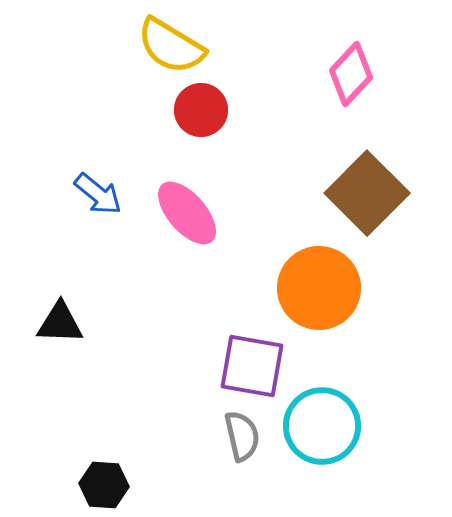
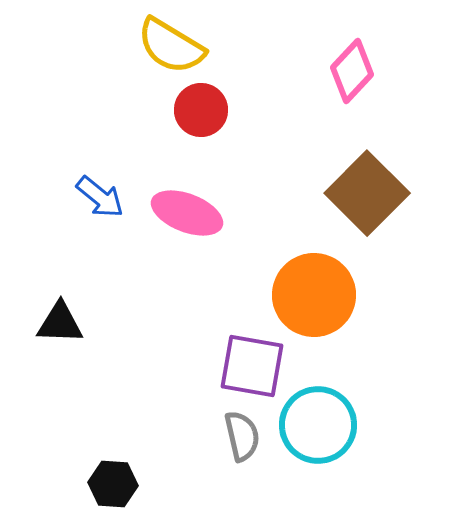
pink diamond: moved 1 px right, 3 px up
blue arrow: moved 2 px right, 3 px down
pink ellipse: rotated 28 degrees counterclockwise
orange circle: moved 5 px left, 7 px down
cyan circle: moved 4 px left, 1 px up
black hexagon: moved 9 px right, 1 px up
